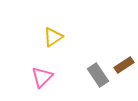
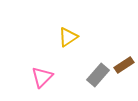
yellow triangle: moved 15 px right
gray rectangle: rotated 75 degrees clockwise
